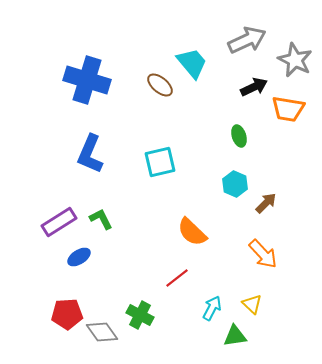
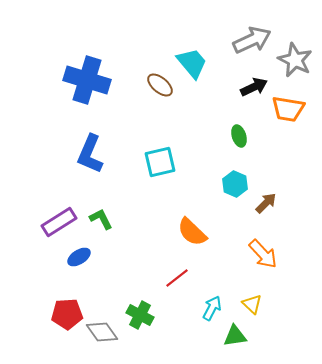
gray arrow: moved 5 px right
